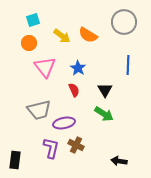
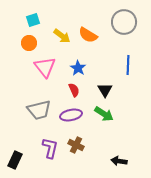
purple ellipse: moved 7 px right, 8 px up
purple L-shape: moved 1 px left
black rectangle: rotated 18 degrees clockwise
